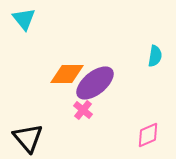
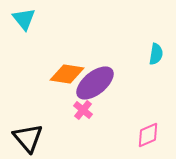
cyan semicircle: moved 1 px right, 2 px up
orange diamond: rotated 8 degrees clockwise
